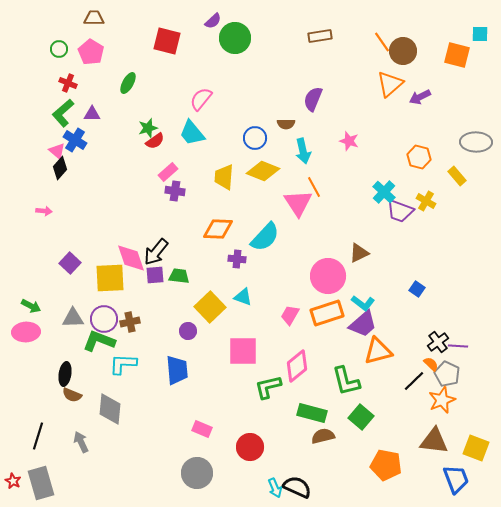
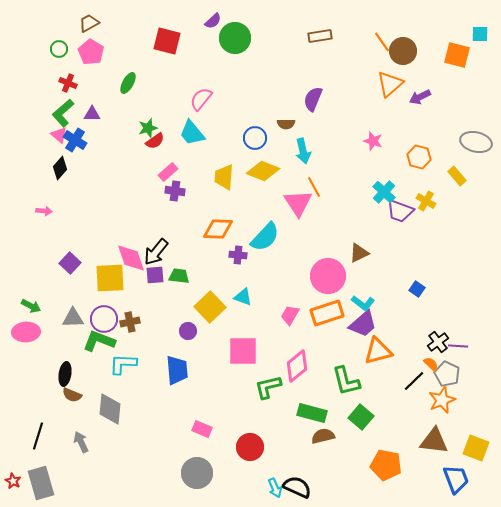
brown trapezoid at (94, 18): moved 5 px left, 5 px down; rotated 30 degrees counterclockwise
pink star at (349, 141): moved 24 px right
gray ellipse at (476, 142): rotated 12 degrees clockwise
pink triangle at (57, 151): moved 2 px right, 16 px up
purple cross at (237, 259): moved 1 px right, 4 px up
